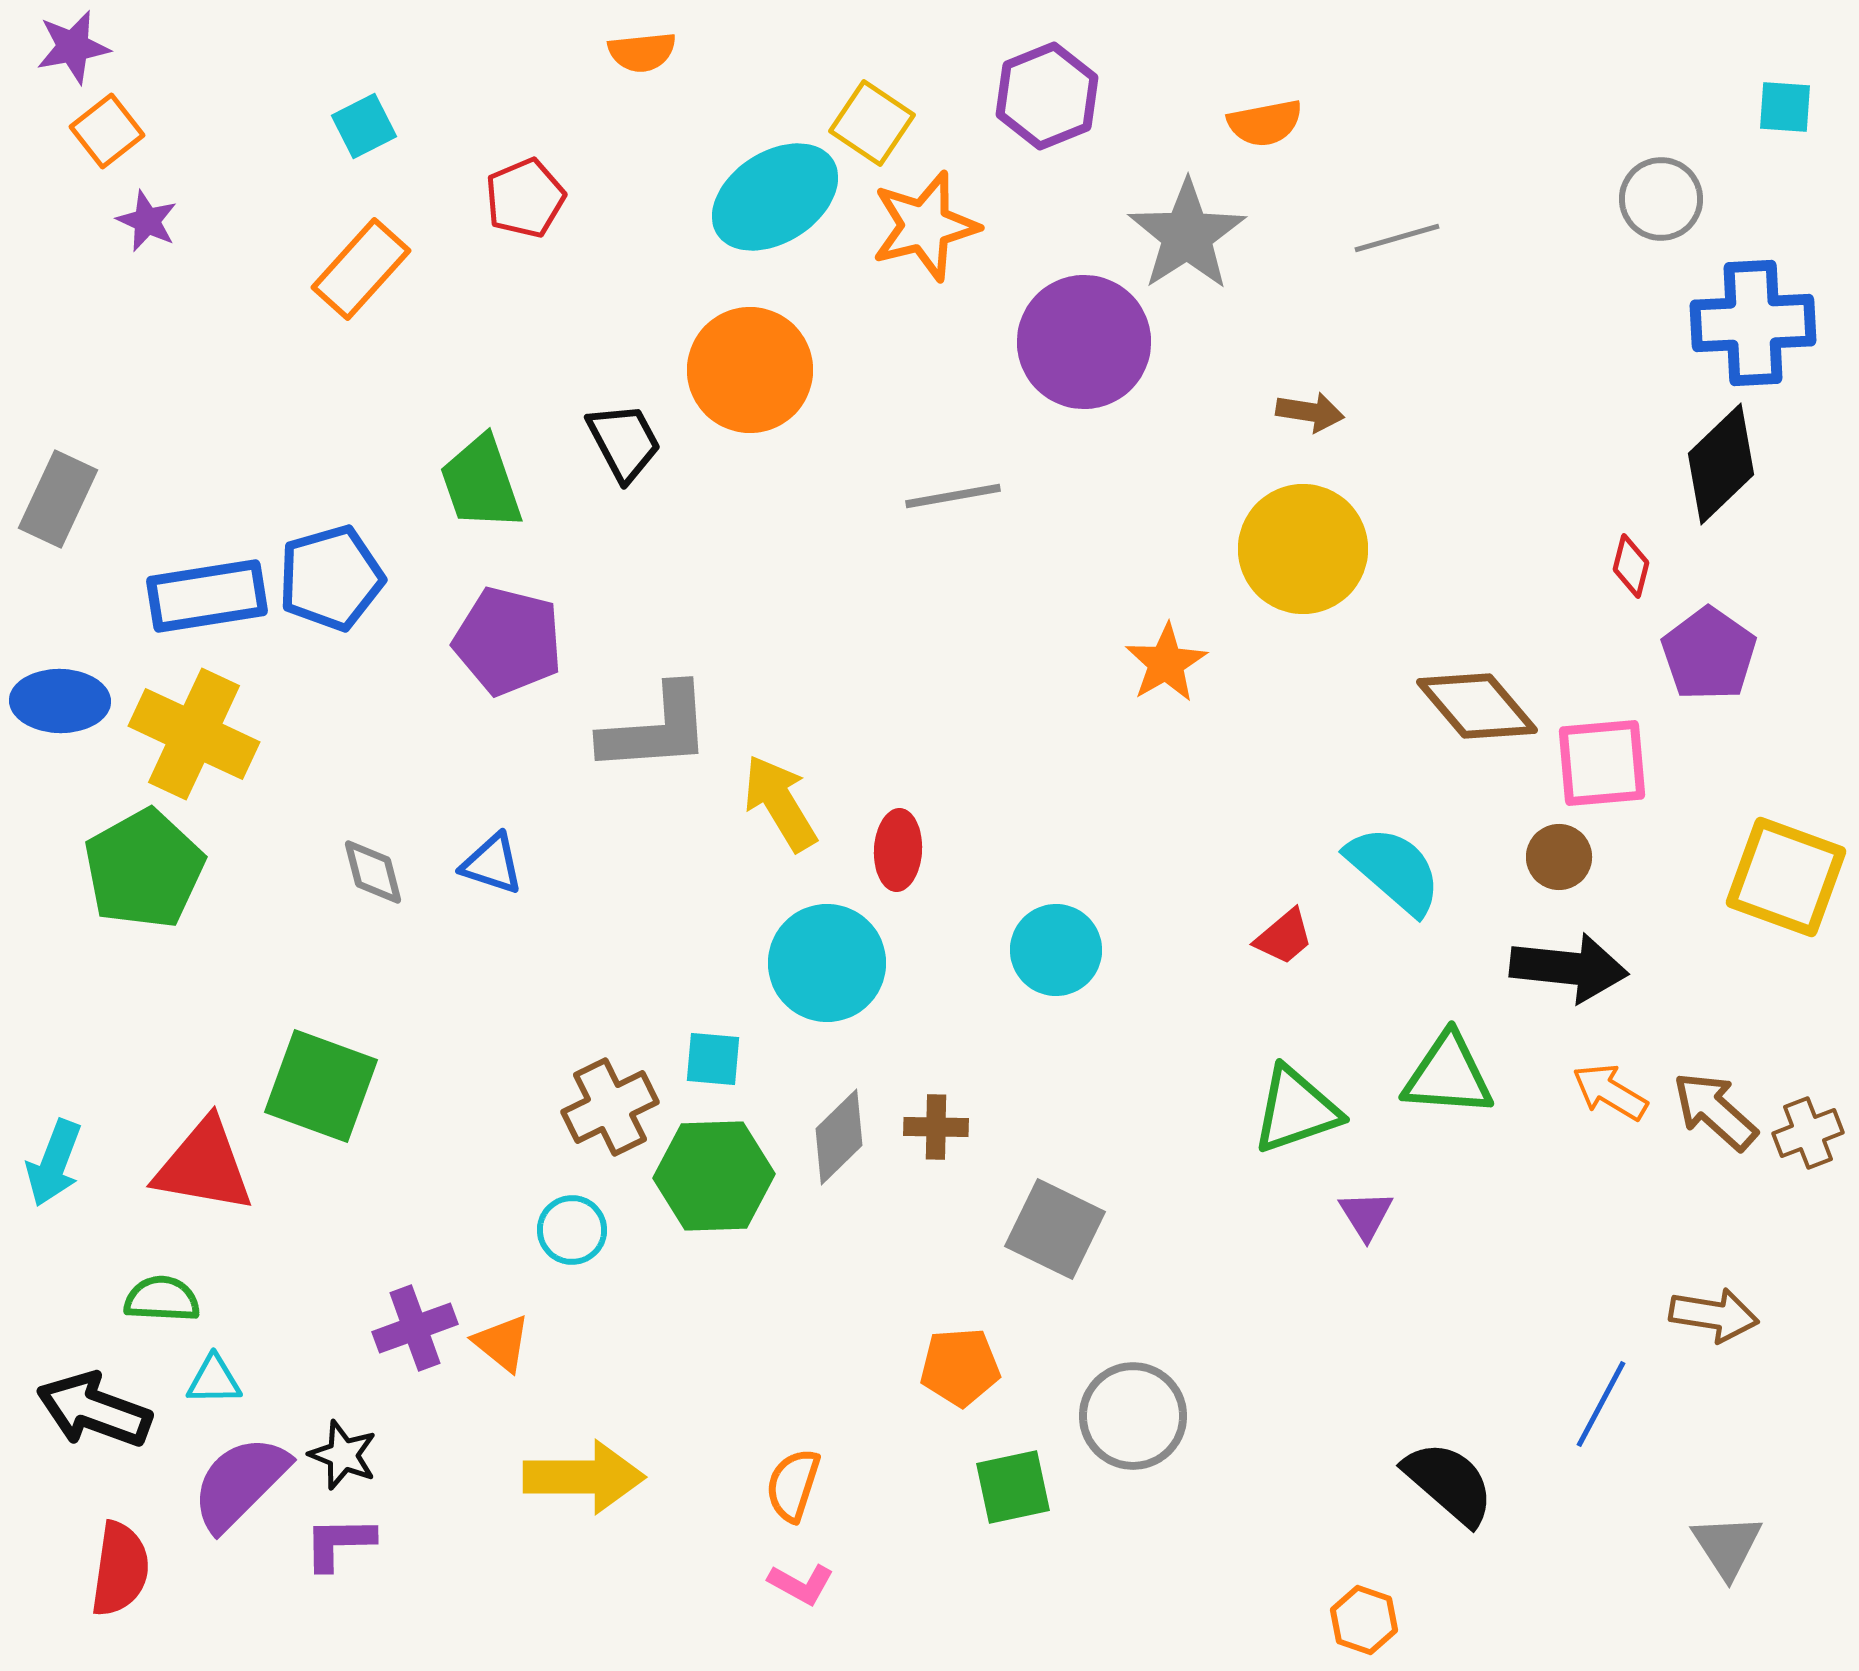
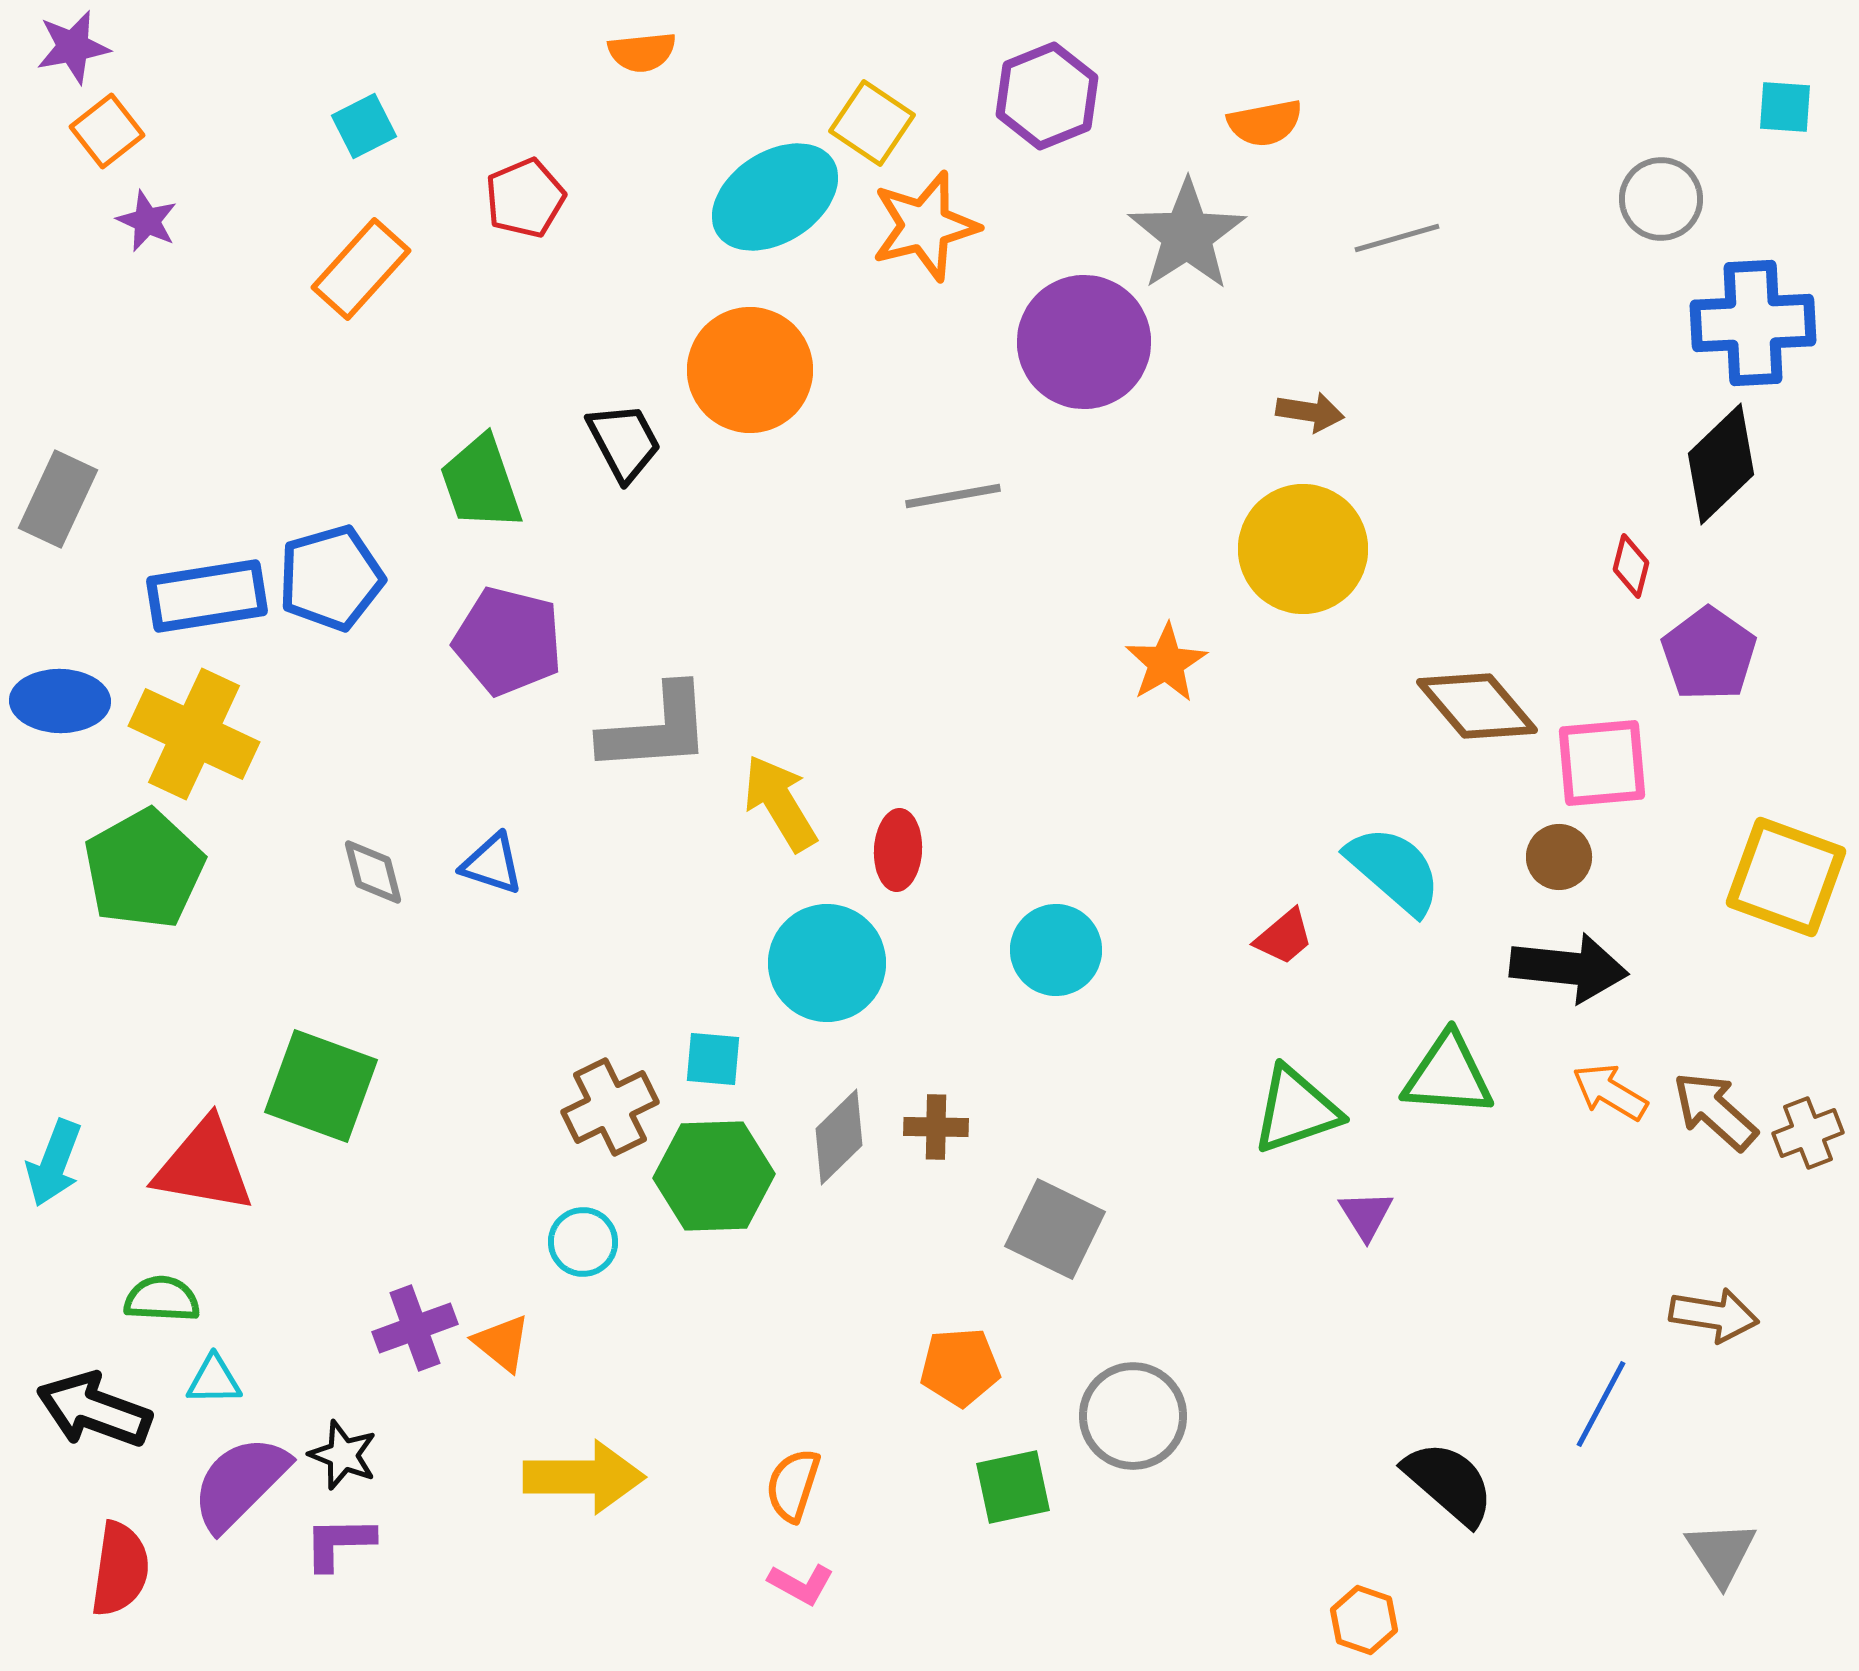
cyan circle at (572, 1230): moved 11 px right, 12 px down
gray triangle at (1727, 1546): moved 6 px left, 7 px down
